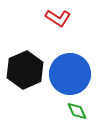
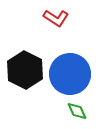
red L-shape: moved 2 px left
black hexagon: rotated 9 degrees counterclockwise
